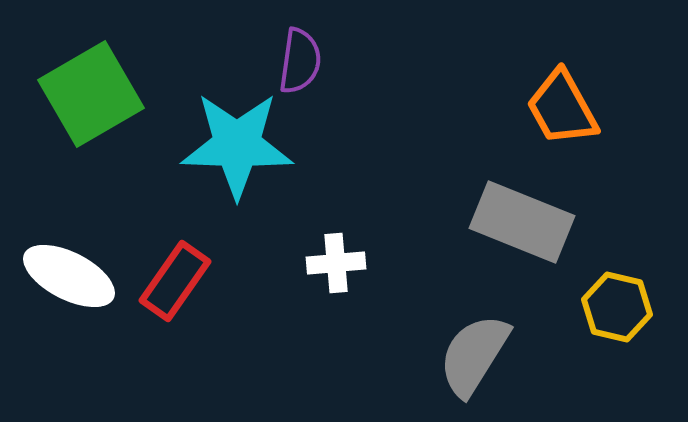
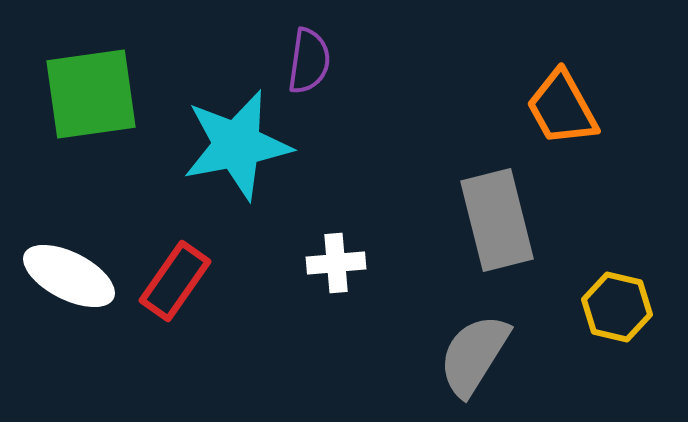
purple semicircle: moved 9 px right
green square: rotated 22 degrees clockwise
cyan star: rotated 13 degrees counterclockwise
gray rectangle: moved 25 px left, 2 px up; rotated 54 degrees clockwise
